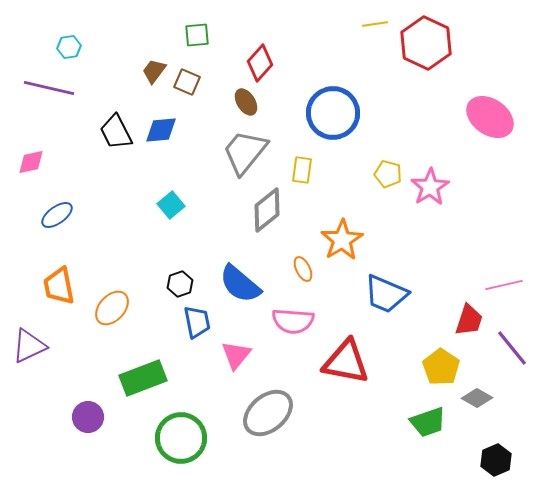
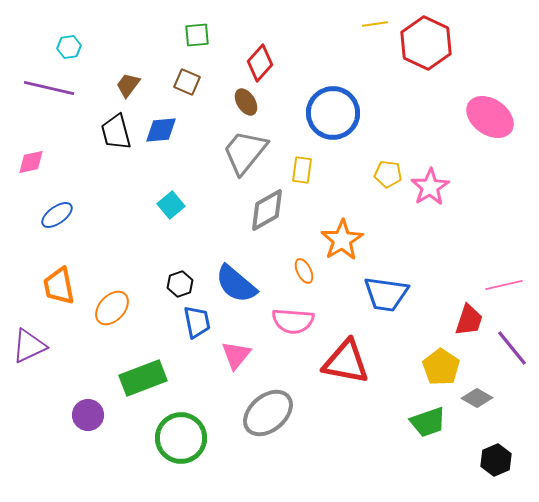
brown trapezoid at (154, 71): moved 26 px left, 14 px down
black trapezoid at (116, 132): rotated 12 degrees clockwise
yellow pentagon at (388, 174): rotated 8 degrees counterclockwise
gray diamond at (267, 210): rotated 9 degrees clockwise
orange ellipse at (303, 269): moved 1 px right, 2 px down
blue semicircle at (240, 284): moved 4 px left
blue trapezoid at (386, 294): rotated 15 degrees counterclockwise
purple circle at (88, 417): moved 2 px up
